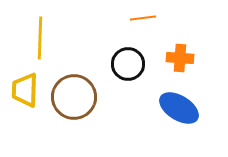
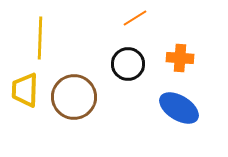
orange line: moved 8 px left; rotated 25 degrees counterclockwise
